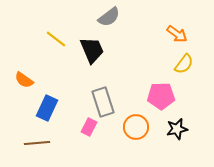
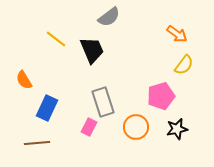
yellow semicircle: moved 1 px down
orange semicircle: rotated 24 degrees clockwise
pink pentagon: rotated 16 degrees counterclockwise
